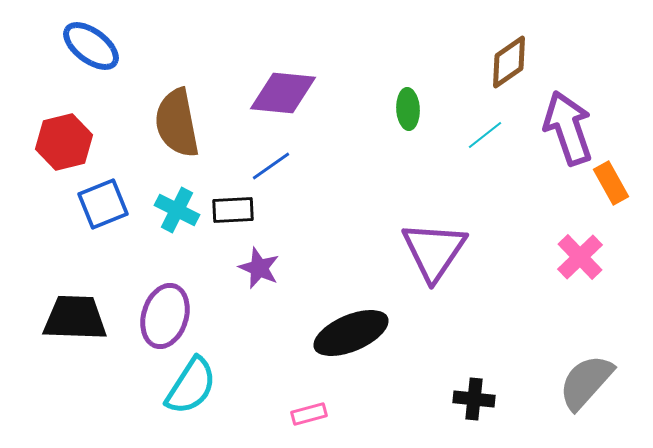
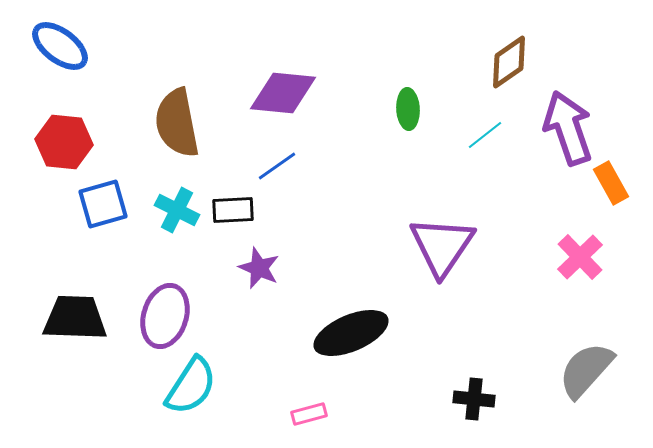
blue ellipse: moved 31 px left
red hexagon: rotated 20 degrees clockwise
blue line: moved 6 px right
blue square: rotated 6 degrees clockwise
purple triangle: moved 8 px right, 5 px up
gray semicircle: moved 12 px up
